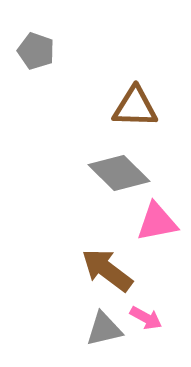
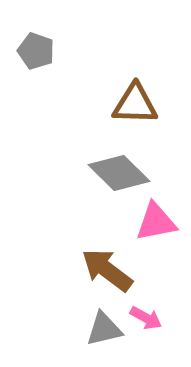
brown triangle: moved 3 px up
pink triangle: moved 1 px left
